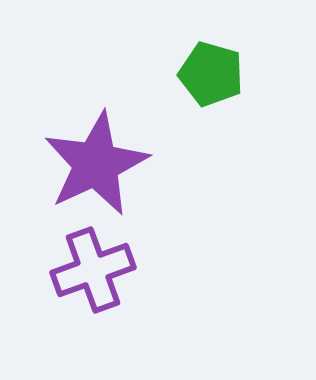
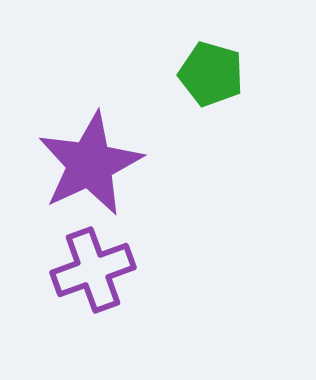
purple star: moved 6 px left
